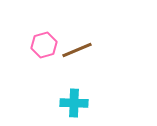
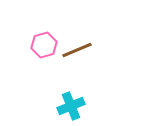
cyan cross: moved 3 px left, 3 px down; rotated 24 degrees counterclockwise
